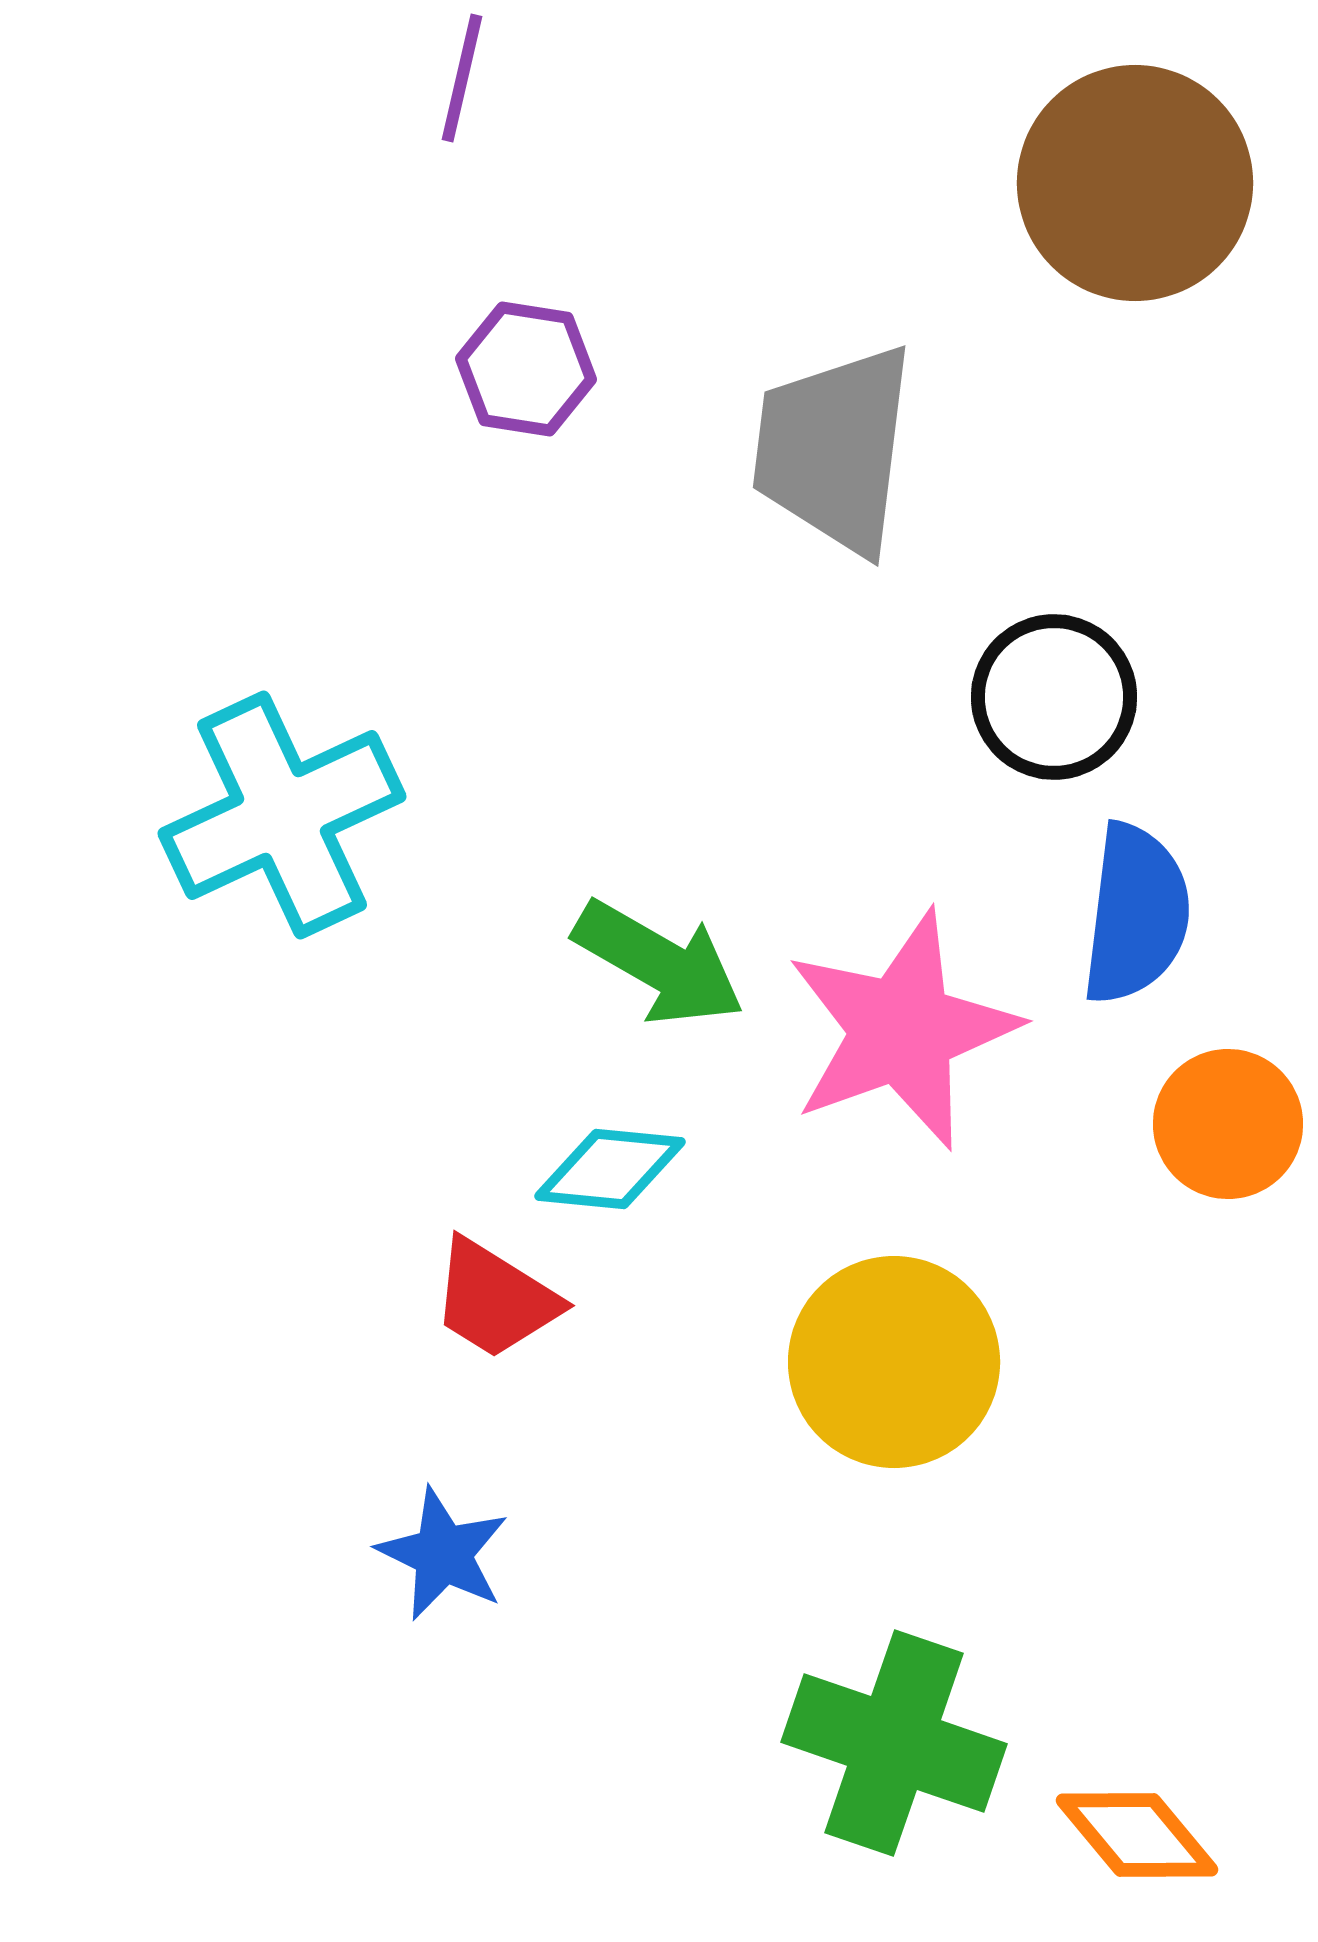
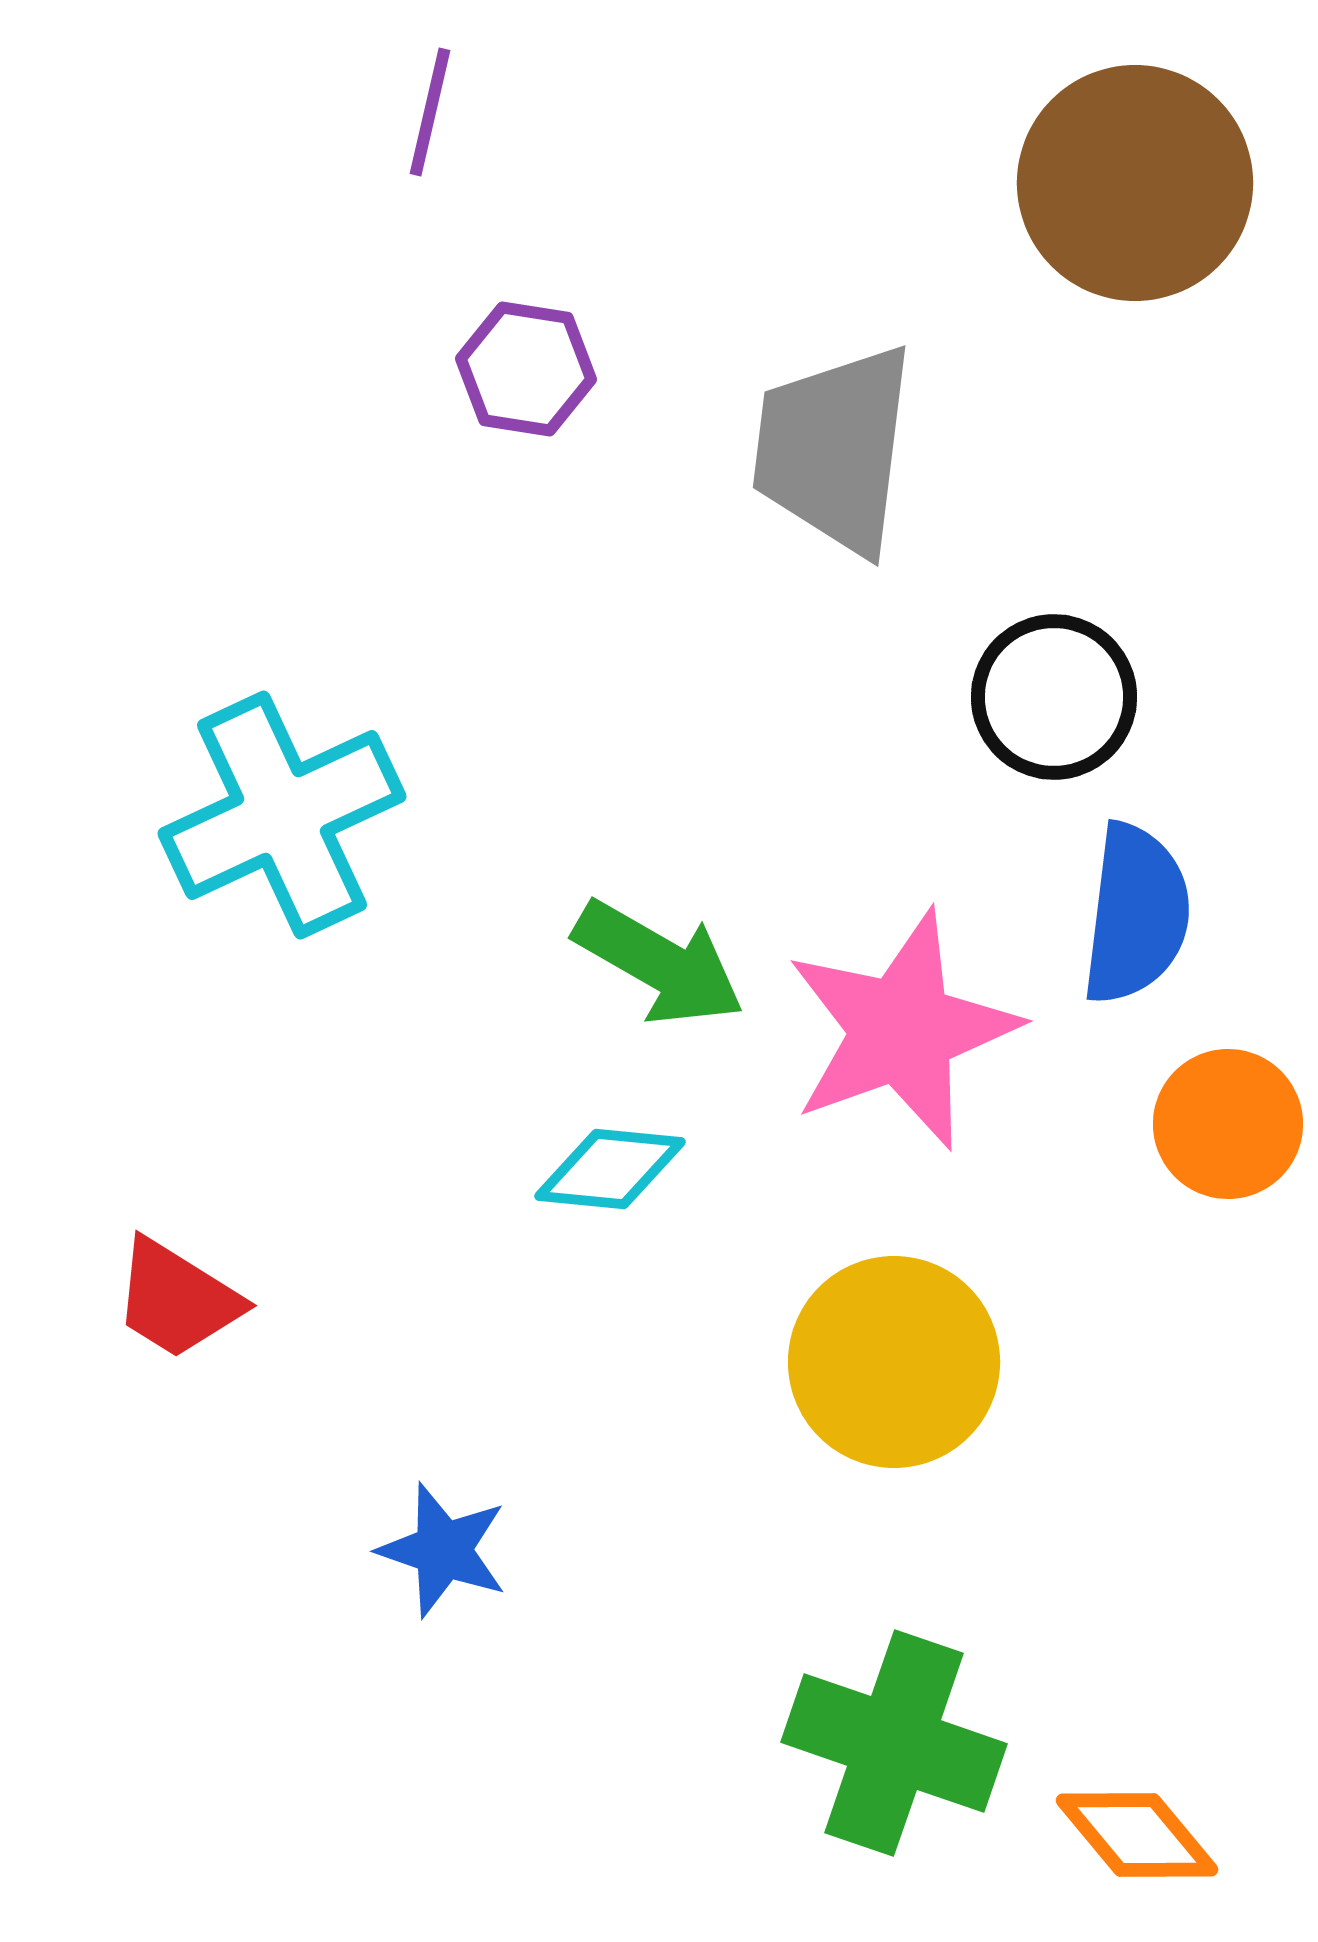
purple line: moved 32 px left, 34 px down
red trapezoid: moved 318 px left
blue star: moved 4 px up; rotated 7 degrees counterclockwise
